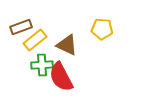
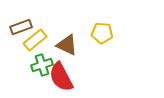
yellow pentagon: moved 4 px down
green cross: rotated 15 degrees counterclockwise
